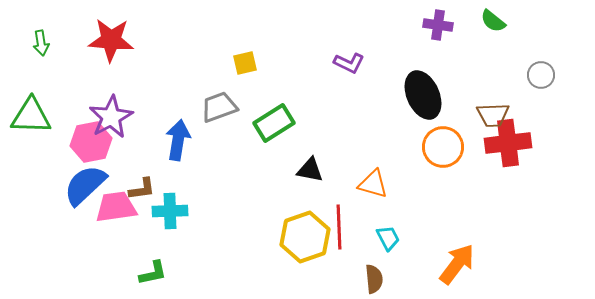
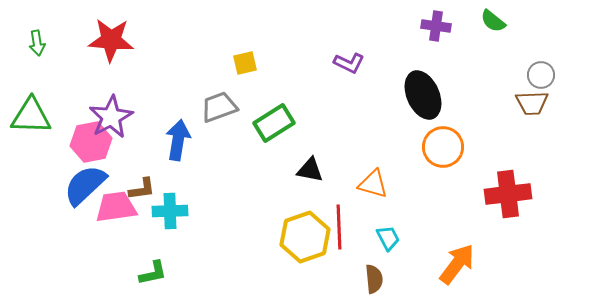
purple cross: moved 2 px left, 1 px down
green arrow: moved 4 px left
brown trapezoid: moved 39 px right, 12 px up
red cross: moved 51 px down
